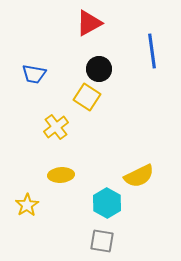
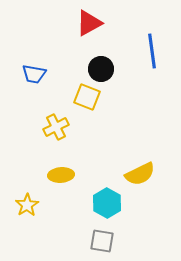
black circle: moved 2 px right
yellow square: rotated 12 degrees counterclockwise
yellow cross: rotated 10 degrees clockwise
yellow semicircle: moved 1 px right, 2 px up
